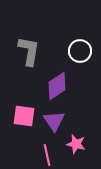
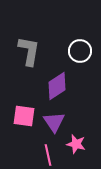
purple triangle: moved 1 px down
pink line: moved 1 px right
